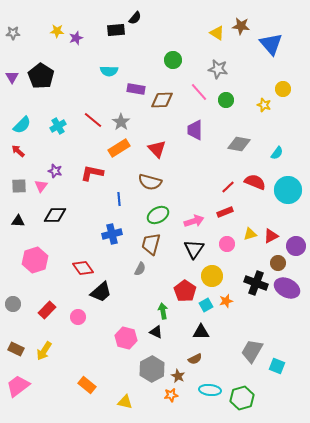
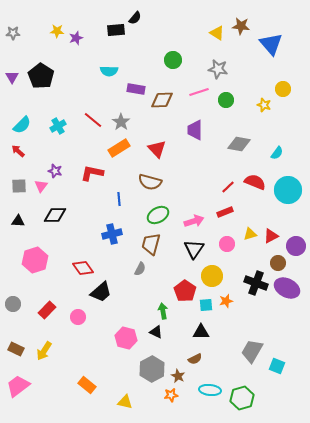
pink line at (199, 92): rotated 66 degrees counterclockwise
cyan square at (206, 305): rotated 24 degrees clockwise
